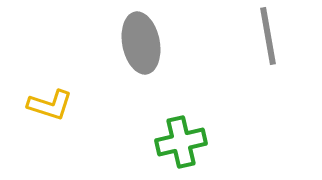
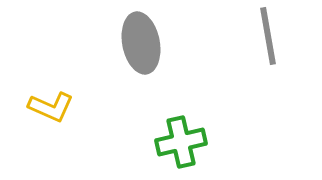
yellow L-shape: moved 1 px right, 2 px down; rotated 6 degrees clockwise
